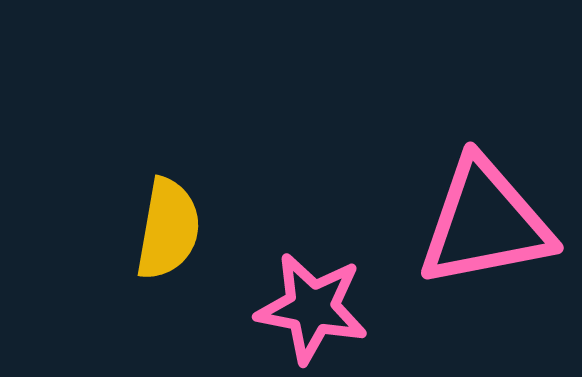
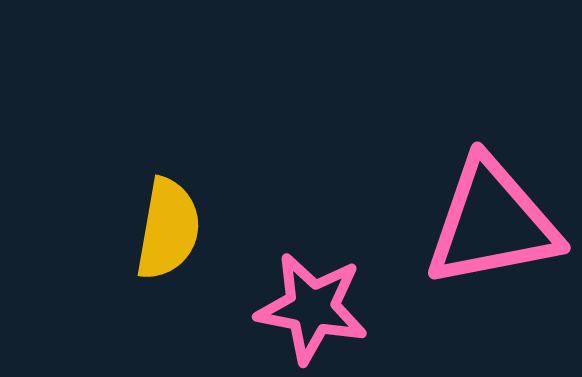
pink triangle: moved 7 px right
